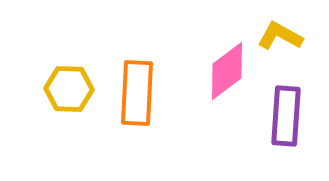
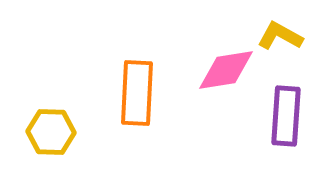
pink diamond: moved 1 px left, 1 px up; rotated 28 degrees clockwise
yellow hexagon: moved 18 px left, 43 px down
